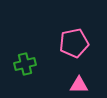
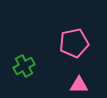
green cross: moved 1 px left, 2 px down; rotated 15 degrees counterclockwise
